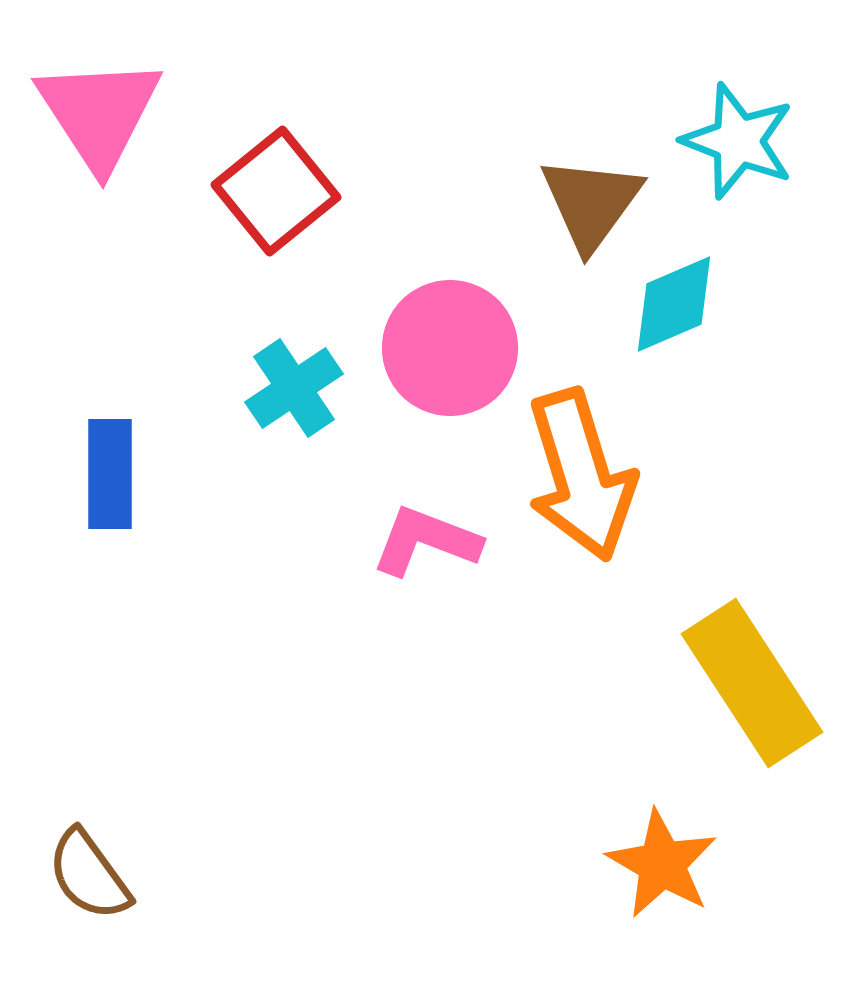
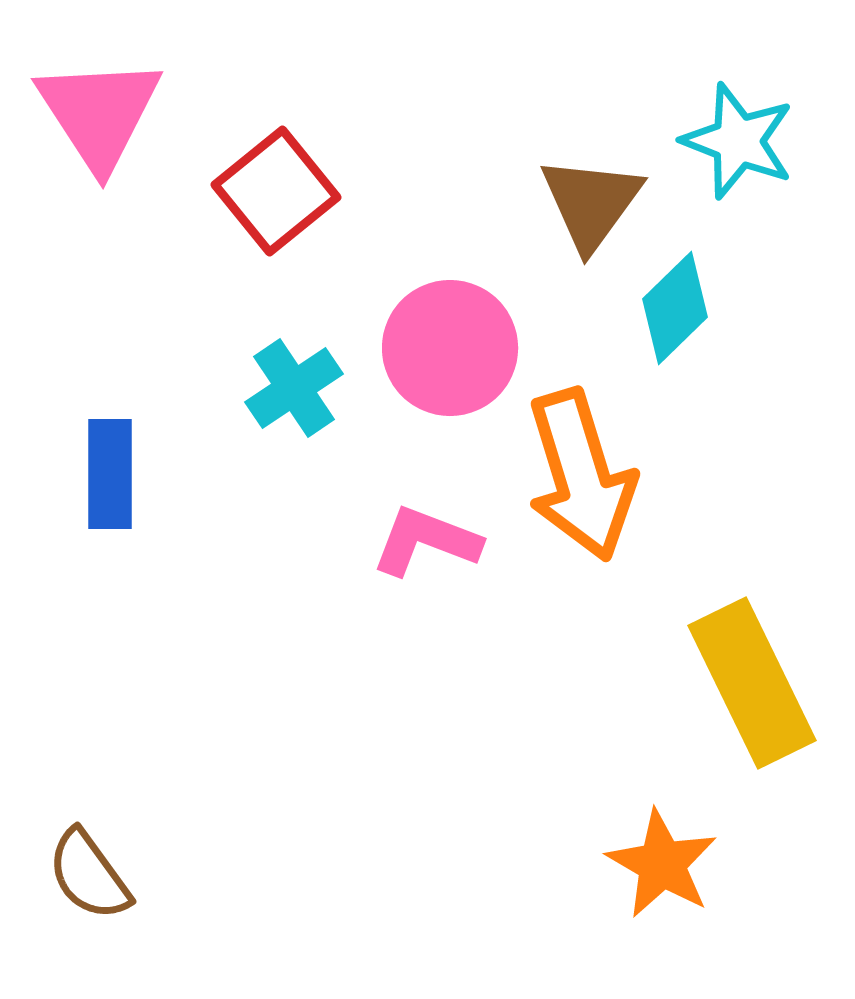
cyan diamond: moved 1 px right, 4 px down; rotated 21 degrees counterclockwise
yellow rectangle: rotated 7 degrees clockwise
